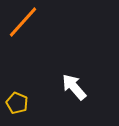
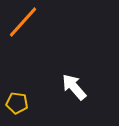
yellow pentagon: rotated 15 degrees counterclockwise
